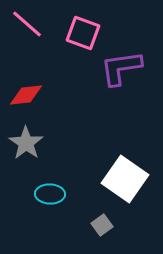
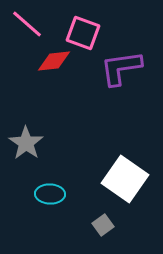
red diamond: moved 28 px right, 34 px up
gray square: moved 1 px right
